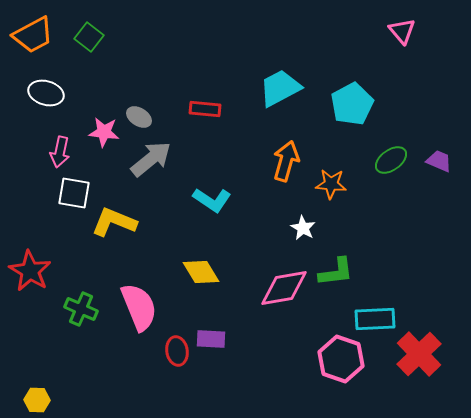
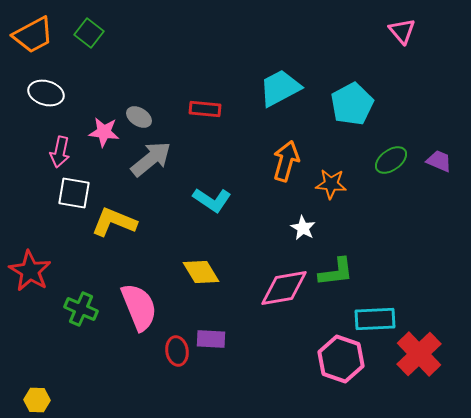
green square: moved 4 px up
